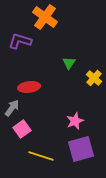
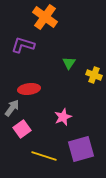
purple L-shape: moved 3 px right, 4 px down
yellow cross: moved 3 px up; rotated 21 degrees counterclockwise
red ellipse: moved 2 px down
pink star: moved 12 px left, 4 px up
yellow line: moved 3 px right
